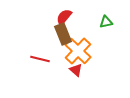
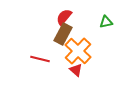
brown rectangle: rotated 50 degrees clockwise
